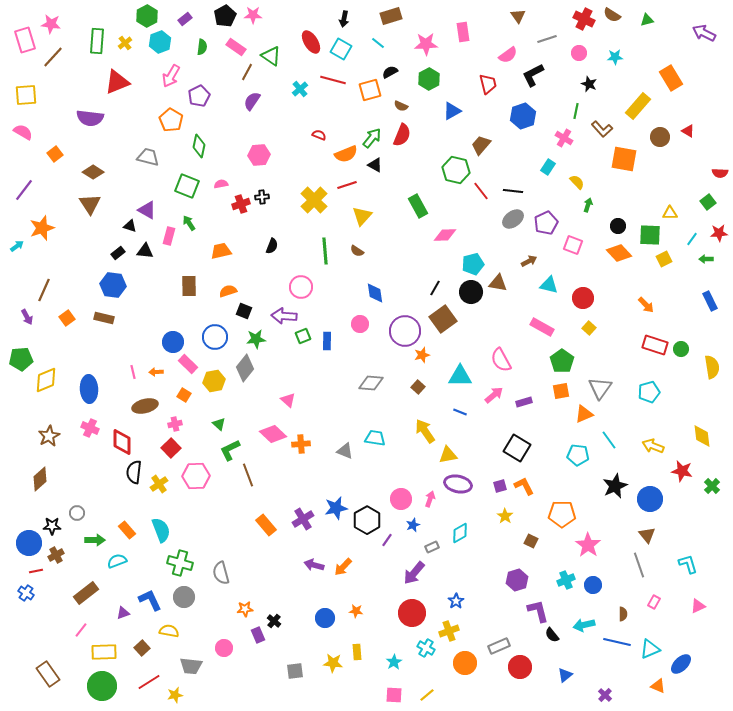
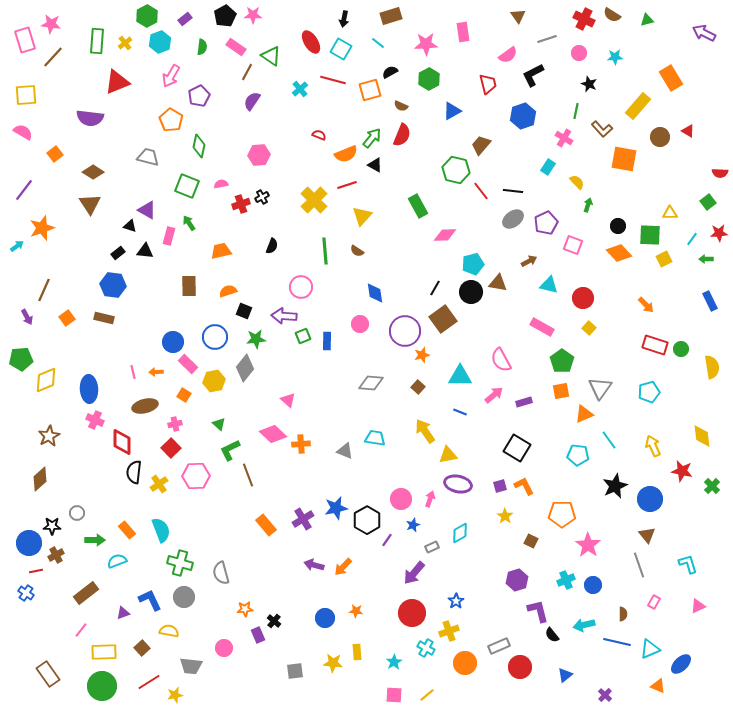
black cross at (262, 197): rotated 24 degrees counterclockwise
pink cross at (90, 428): moved 5 px right, 8 px up
yellow arrow at (653, 446): rotated 45 degrees clockwise
